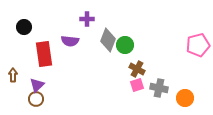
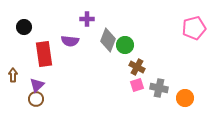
pink pentagon: moved 4 px left, 17 px up
brown cross: moved 2 px up
